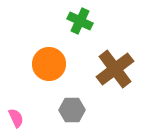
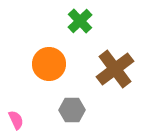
green cross: rotated 20 degrees clockwise
pink semicircle: moved 2 px down
